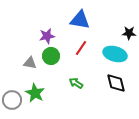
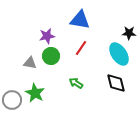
cyan ellipse: moved 4 px right; rotated 40 degrees clockwise
